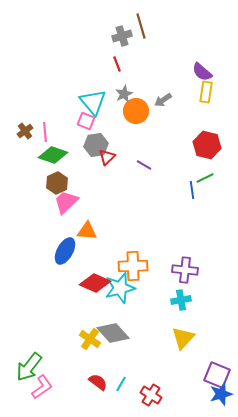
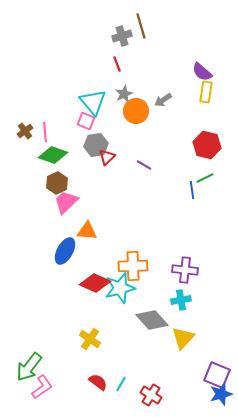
gray diamond: moved 39 px right, 13 px up
